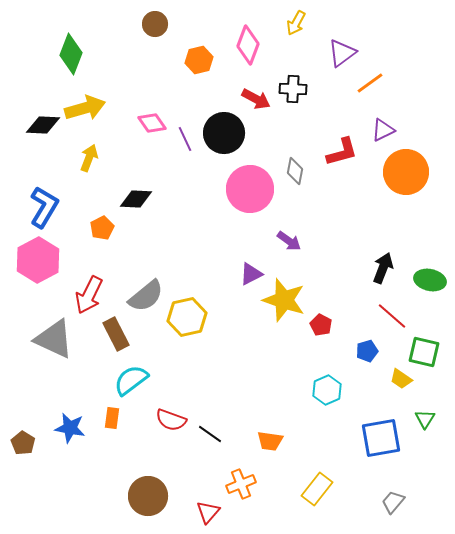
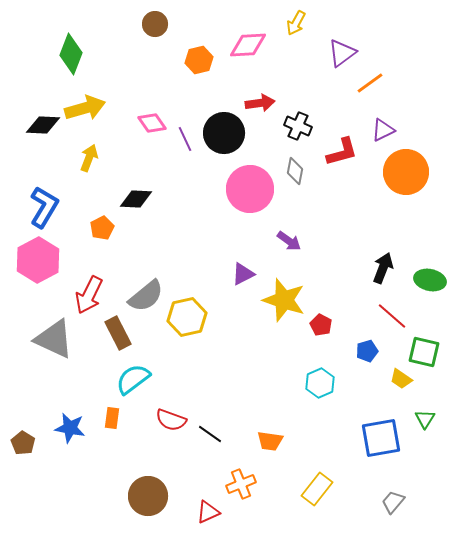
pink diamond at (248, 45): rotated 66 degrees clockwise
black cross at (293, 89): moved 5 px right, 37 px down; rotated 20 degrees clockwise
red arrow at (256, 99): moved 4 px right, 4 px down; rotated 36 degrees counterclockwise
purple triangle at (251, 274): moved 8 px left
brown rectangle at (116, 334): moved 2 px right, 1 px up
cyan semicircle at (131, 380): moved 2 px right, 1 px up
cyan hexagon at (327, 390): moved 7 px left, 7 px up
red triangle at (208, 512): rotated 25 degrees clockwise
